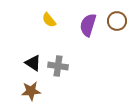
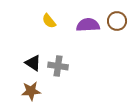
yellow semicircle: moved 1 px down
purple semicircle: rotated 70 degrees clockwise
